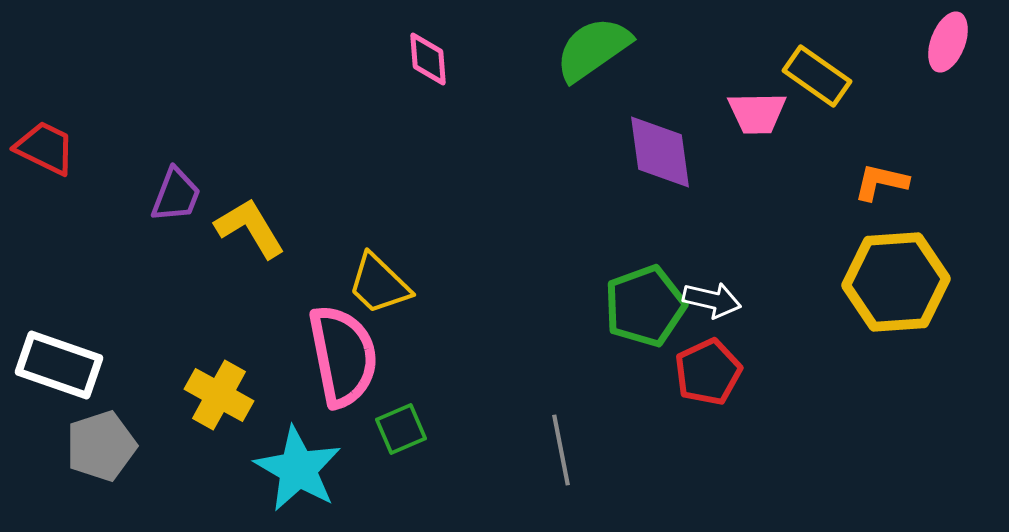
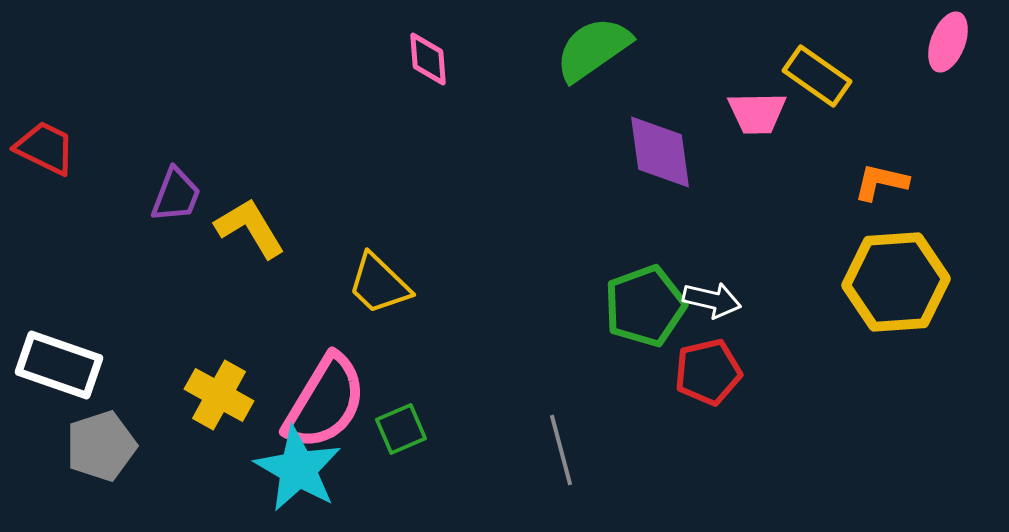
pink semicircle: moved 18 px left, 46 px down; rotated 42 degrees clockwise
red pentagon: rotated 12 degrees clockwise
gray line: rotated 4 degrees counterclockwise
